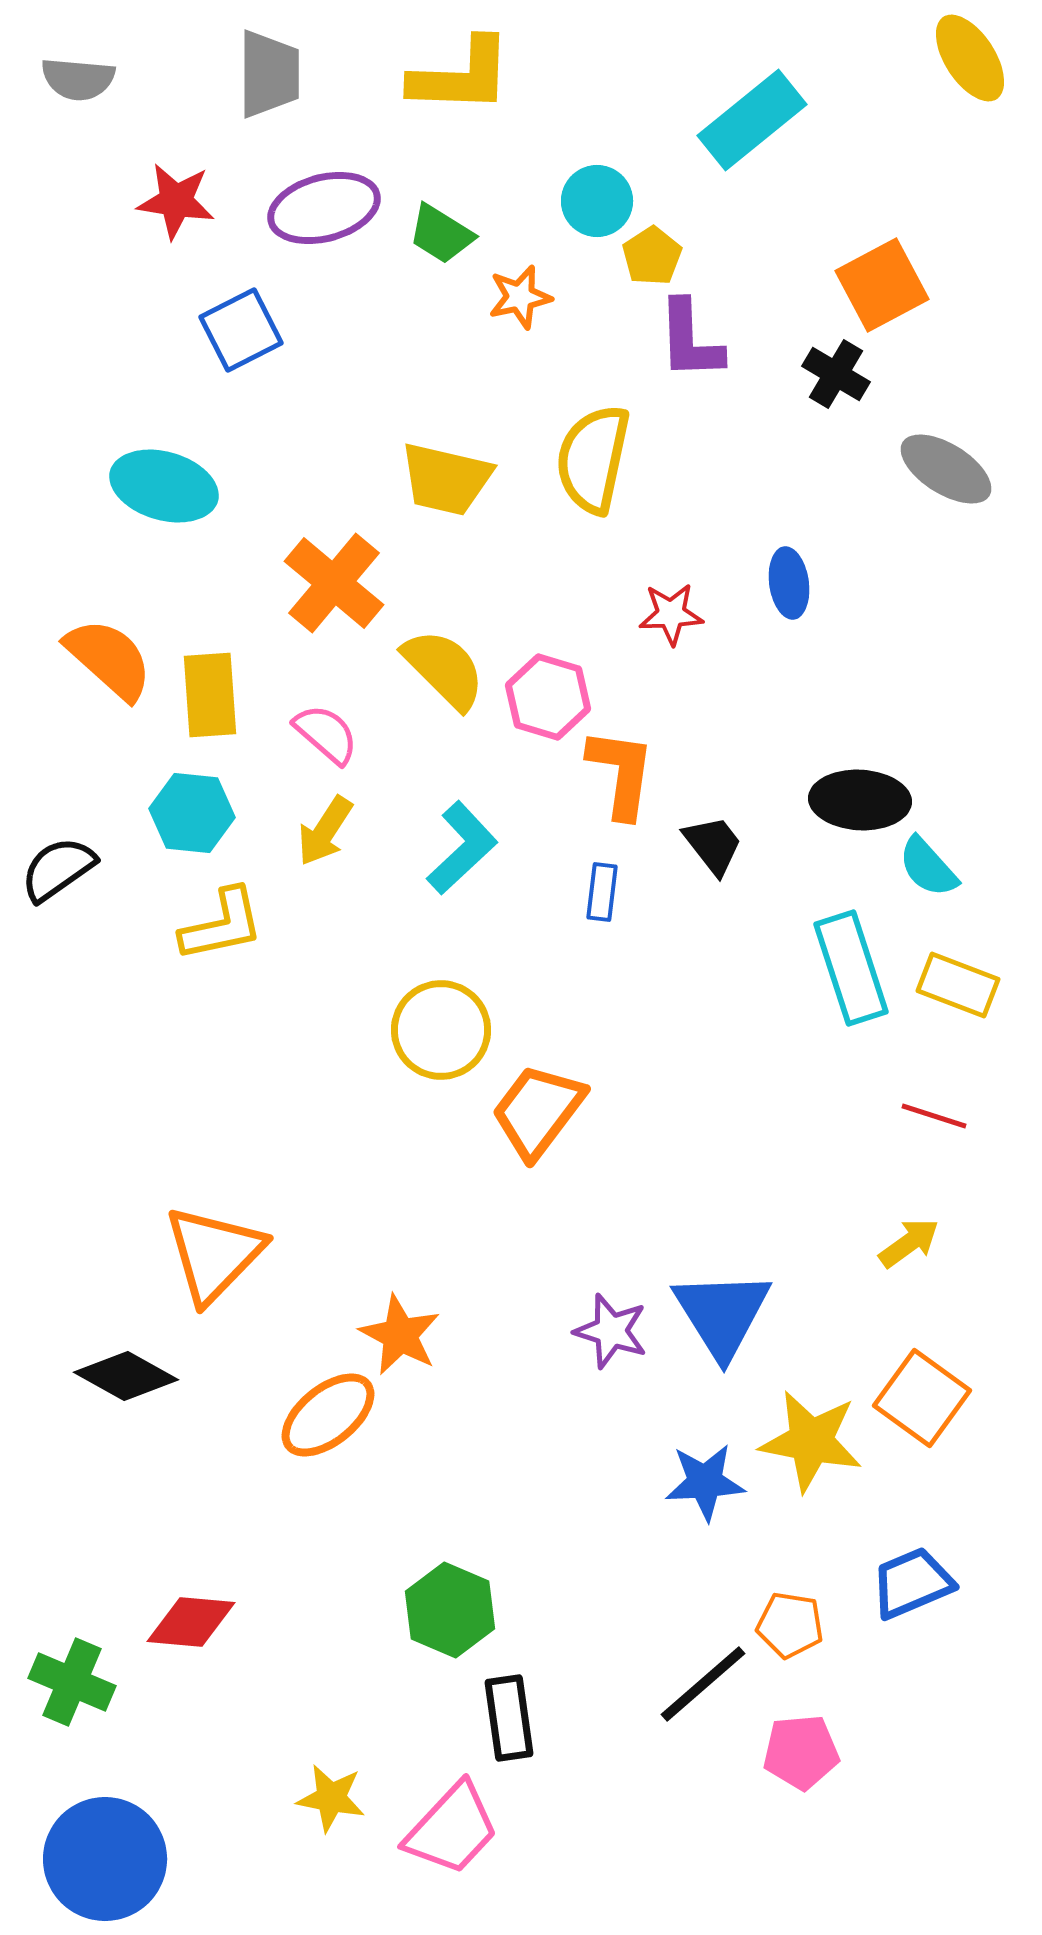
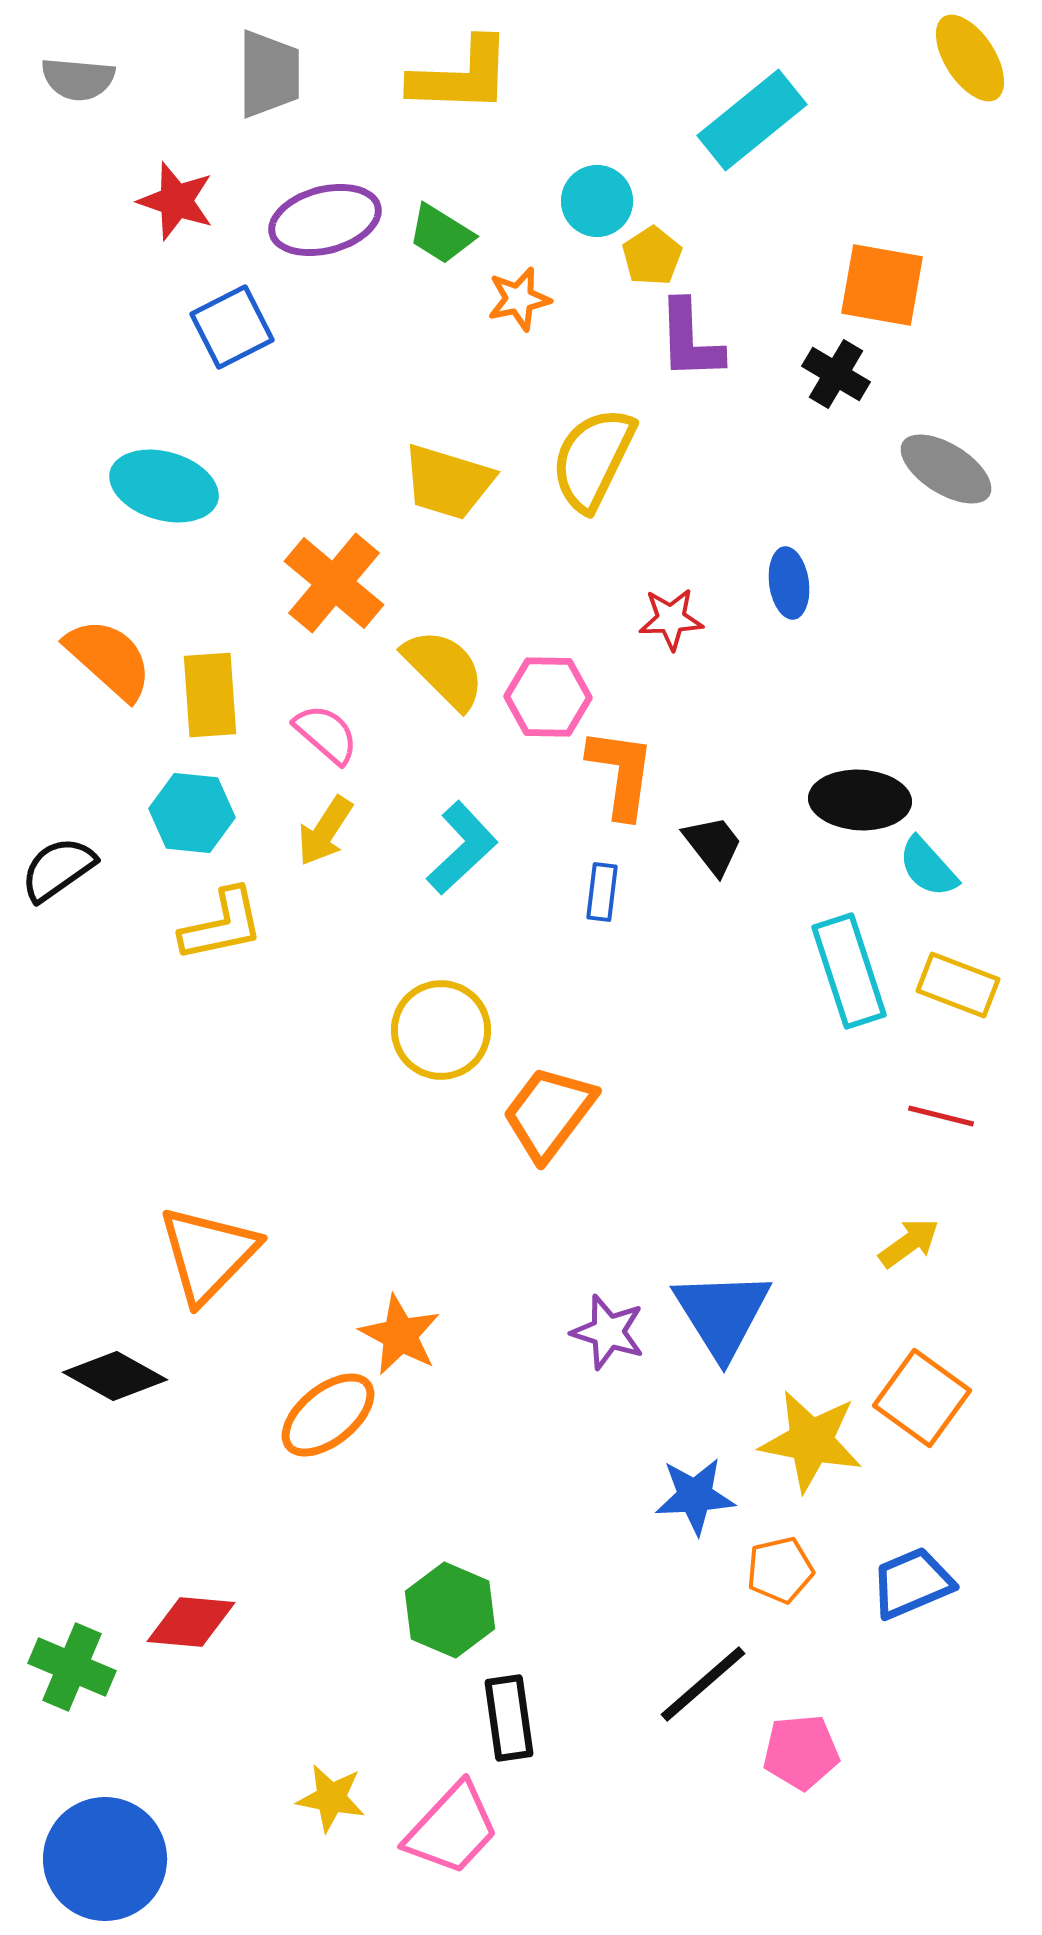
red star at (176, 201): rotated 10 degrees clockwise
purple ellipse at (324, 208): moved 1 px right, 12 px down
orange square at (882, 285): rotated 38 degrees clockwise
orange star at (520, 297): moved 1 px left, 2 px down
blue square at (241, 330): moved 9 px left, 3 px up
yellow semicircle at (593, 459): rotated 14 degrees clockwise
yellow trapezoid at (446, 479): moved 2 px right, 3 px down; rotated 4 degrees clockwise
red star at (671, 614): moved 5 px down
pink hexagon at (548, 697): rotated 16 degrees counterclockwise
cyan rectangle at (851, 968): moved 2 px left, 3 px down
orange trapezoid at (538, 1111): moved 11 px right, 2 px down
red line at (934, 1116): moved 7 px right; rotated 4 degrees counterclockwise
orange triangle at (214, 1254): moved 6 px left
purple star at (611, 1331): moved 3 px left, 1 px down
black diamond at (126, 1376): moved 11 px left
blue star at (705, 1482): moved 10 px left, 14 px down
orange pentagon at (790, 1625): moved 10 px left, 55 px up; rotated 22 degrees counterclockwise
green cross at (72, 1682): moved 15 px up
